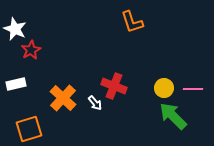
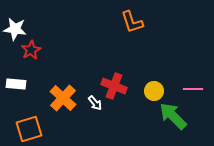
white star: rotated 15 degrees counterclockwise
white rectangle: rotated 18 degrees clockwise
yellow circle: moved 10 px left, 3 px down
